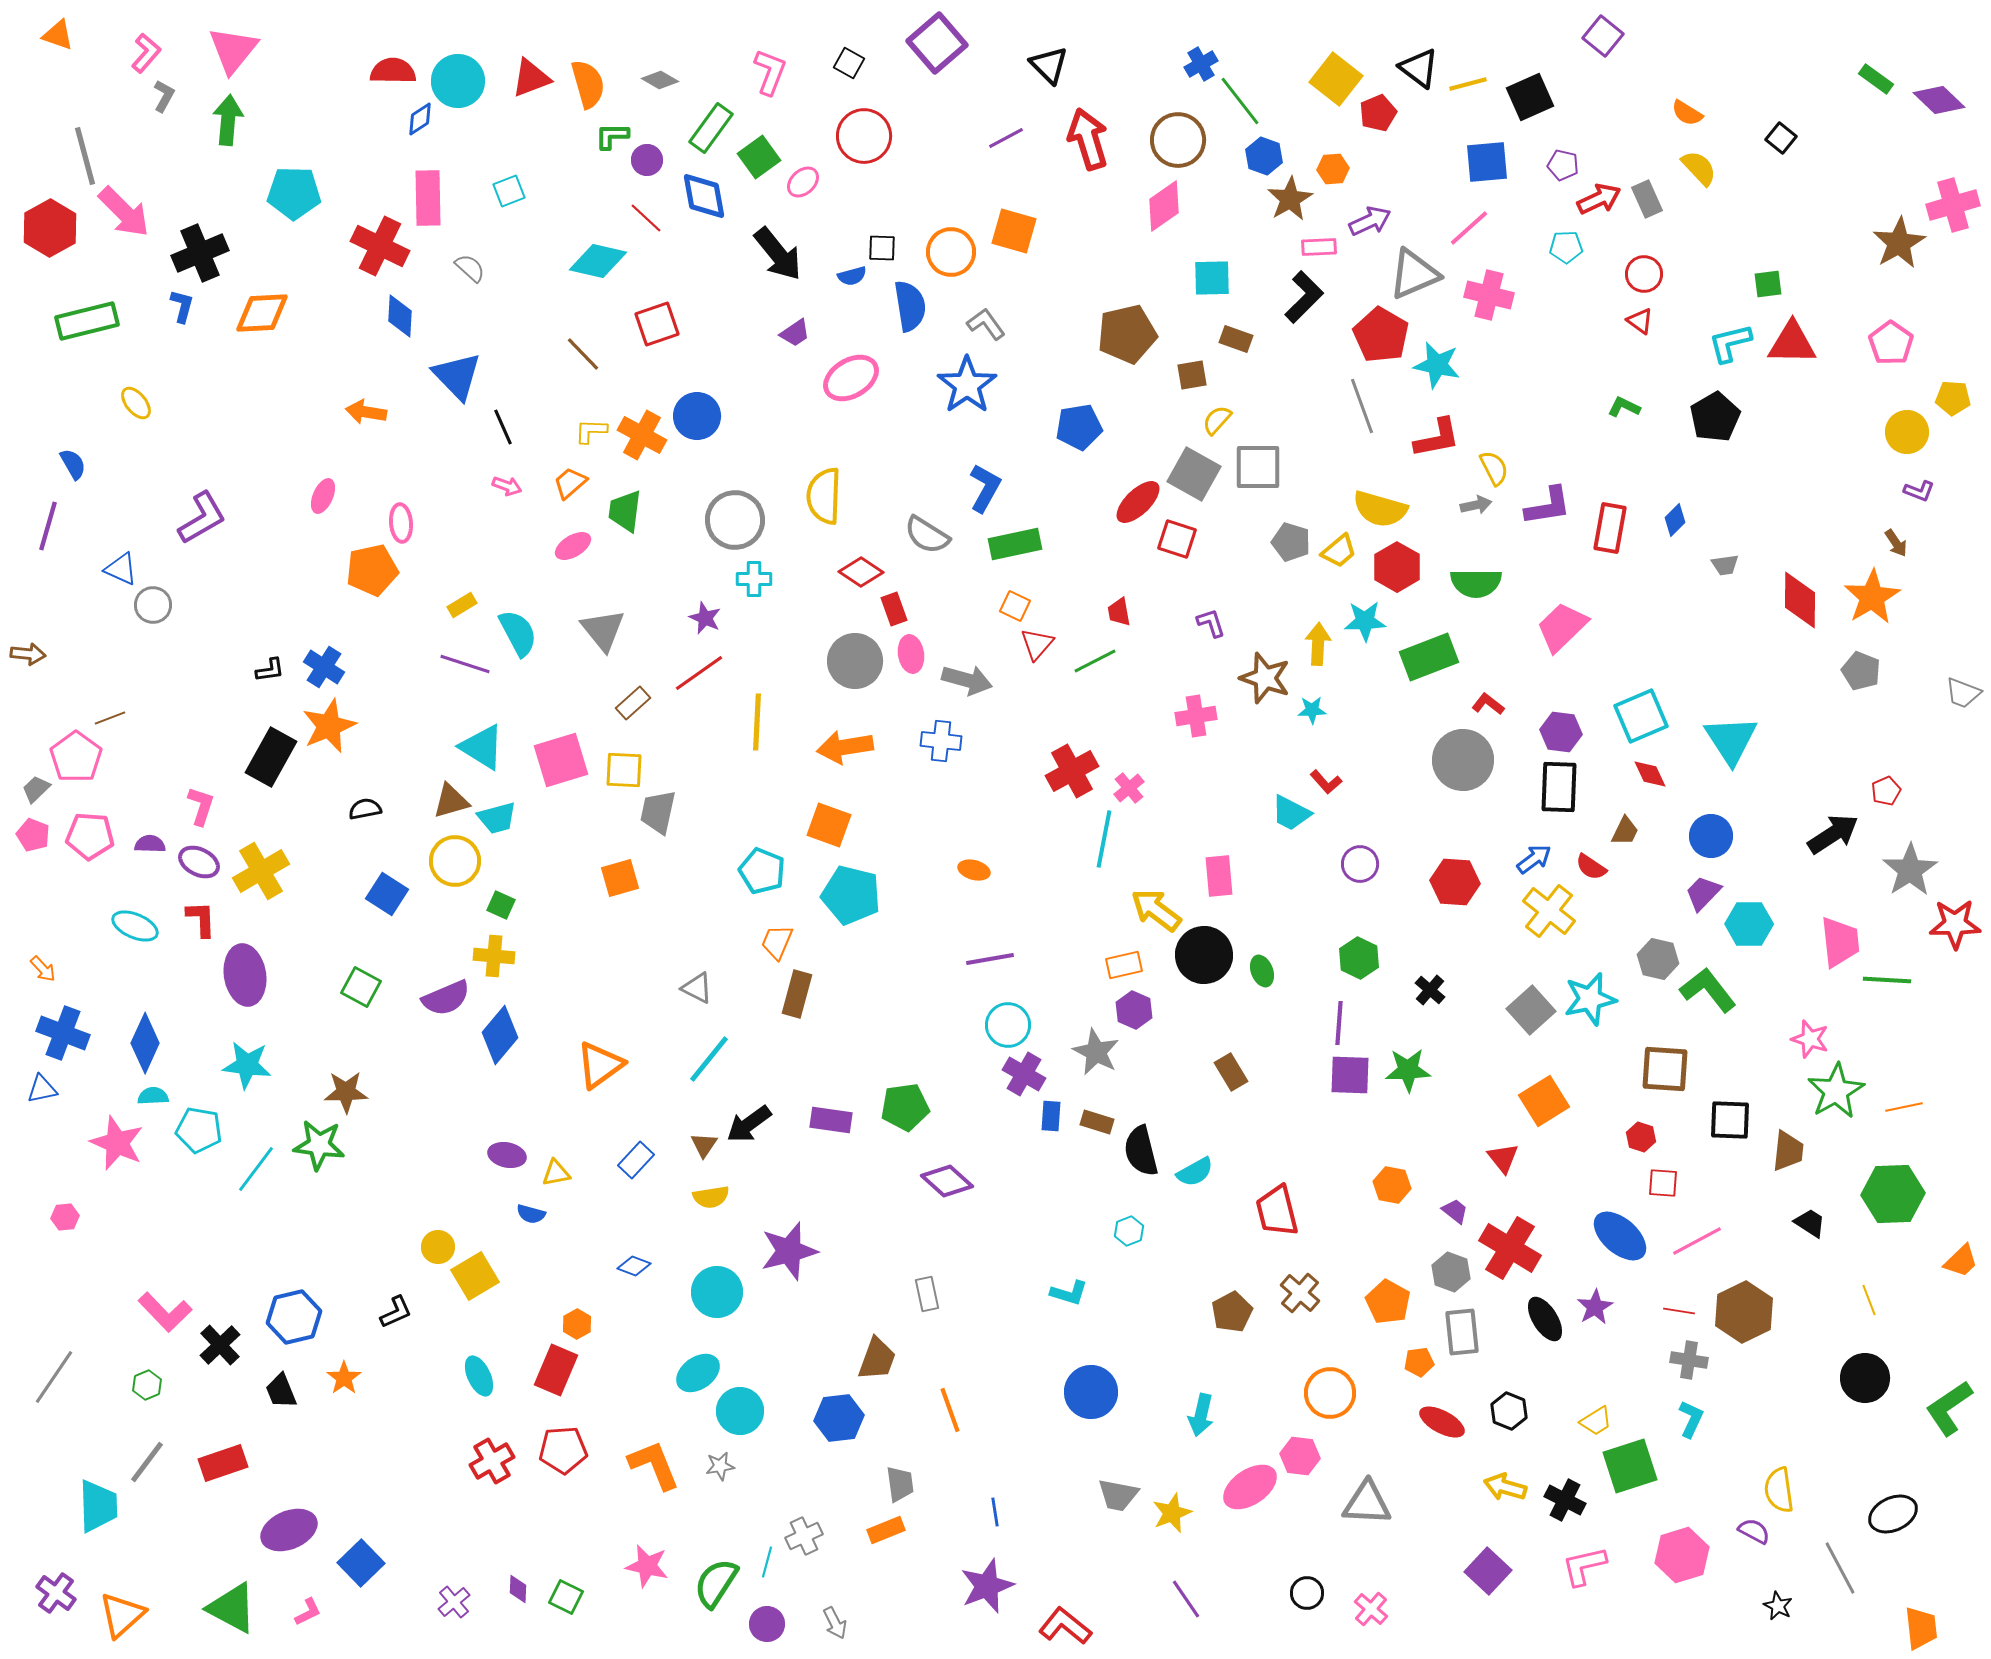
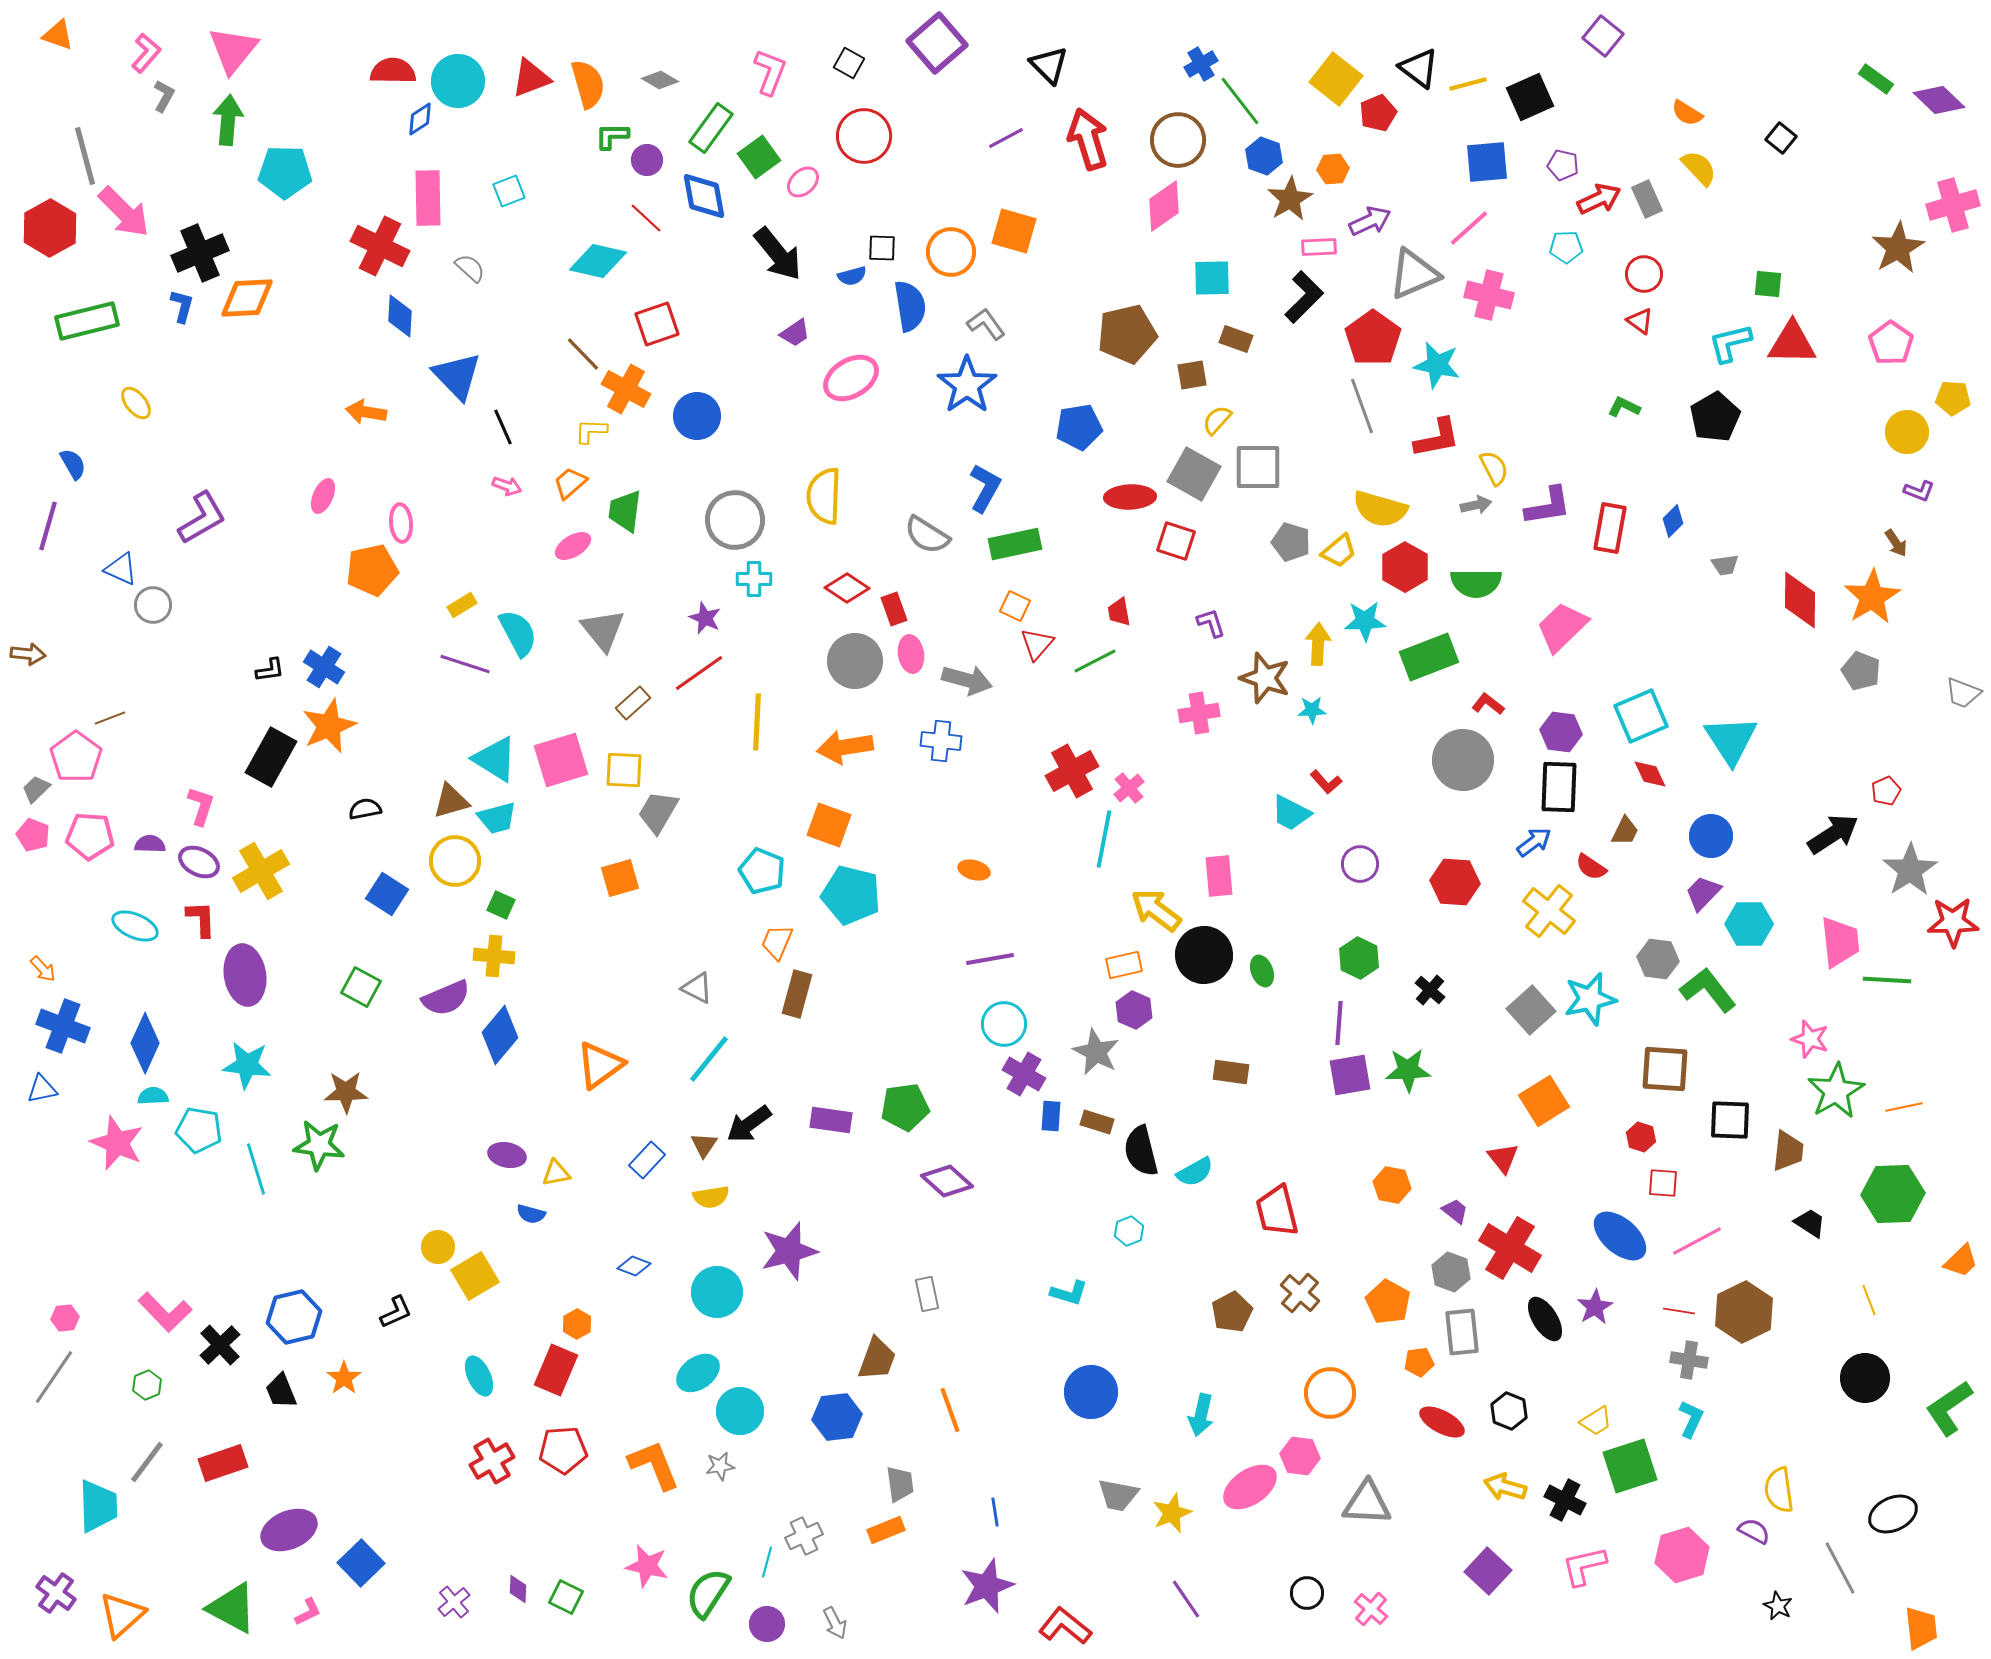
cyan pentagon at (294, 193): moved 9 px left, 21 px up
brown star at (1899, 243): moved 1 px left, 5 px down
green square at (1768, 284): rotated 12 degrees clockwise
orange diamond at (262, 313): moved 15 px left, 15 px up
red pentagon at (1381, 335): moved 8 px left, 3 px down; rotated 6 degrees clockwise
orange cross at (642, 435): moved 16 px left, 46 px up
red ellipse at (1138, 502): moved 8 px left, 5 px up; rotated 42 degrees clockwise
blue diamond at (1675, 520): moved 2 px left, 1 px down
red square at (1177, 539): moved 1 px left, 2 px down
red hexagon at (1397, 567): moved 8 px right
red diamond at (861, 572): moved 14 px left, 16 px down
pink cross at (1196, 716): moved 3 px right, 3 px up
cyan triangle at (482, 747): moved 13 px right, 12 px down
gray trapezoid at (658, 812): rotated 18 degrees clockwise
blue arrow at (1534, 859): moved 17 px up
red star at (1955, 924): moved 2 px left, 2 px up
gray hexagon at (1658, 959): rotated 6 degrees counterclockwise
cyan circle at (1008, 1025): moved 4 px left, 1 px up
blue cross at (63, 1033): moved 7 px up
brown rectangle at (1231, 1072): rotated 51 degrees counterclockwise
purple square at (1350, 1075): rotated 12 degrees counterclockwise
blue rectangle at (636, 1160): moved 11 px right
cyan line at (256, 1169): rotated 54 degrees counterclockwise
pink hexagon at (65, 1217): moved 101 px down
blue hexagon at (839, 1418): moved 2 px left, 1 px up
green semicircle at (716, 1583): moved 8 px left, 10 px down
